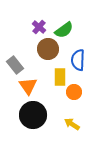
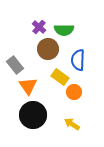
green semicircle: rotated 36 degrees clockwise
yellow rectangle: rotated 54 degrees counterclockwise
